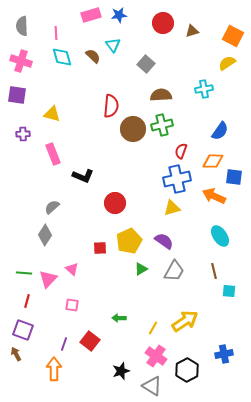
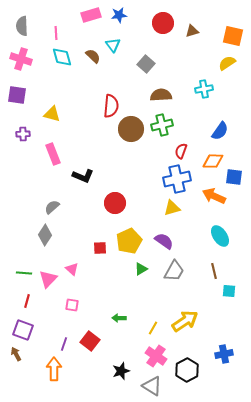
orange square at (233, 36): rotated 15 degrees counterclockwise
pink cross at (21, 61): moved 2 px up
brown circle at (133, 129): moved 2 px left
